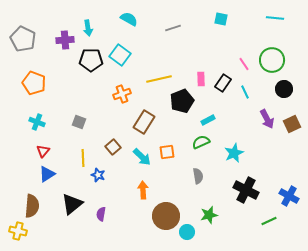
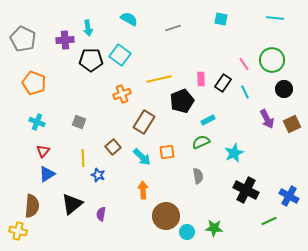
green star at (209, 215): moved 5 px right, 13 px down; rotated 18 degrees clockwise
